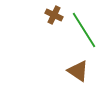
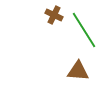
brown triangle: rotated 30 degrees counterclockwise
